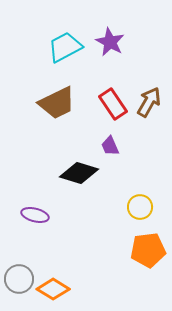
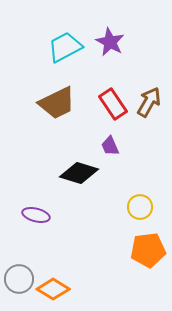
purple ellipse: moved 1 px right
